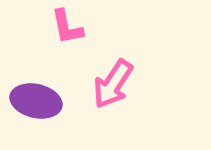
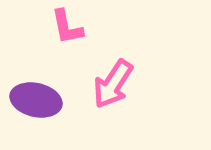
purple ellipse: moved 1 px up
